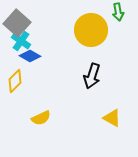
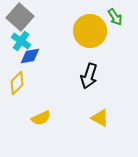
green arrow: moved 3 px left, 5 px down; rotated 24 degrees counterclockwise
gray square: moved 3 px right, 6 px up
yellow circle: moved 1 px left, 1 px down
blue diamond: rotated 40 degrees counterclockwise
black arrow: moved 3 px left
yellow diamond: moved 2 px right, 2 px down
yellow triangle: moved 12 px left
